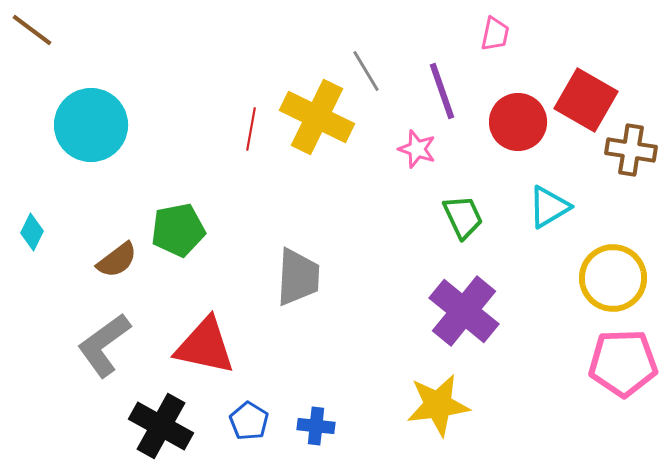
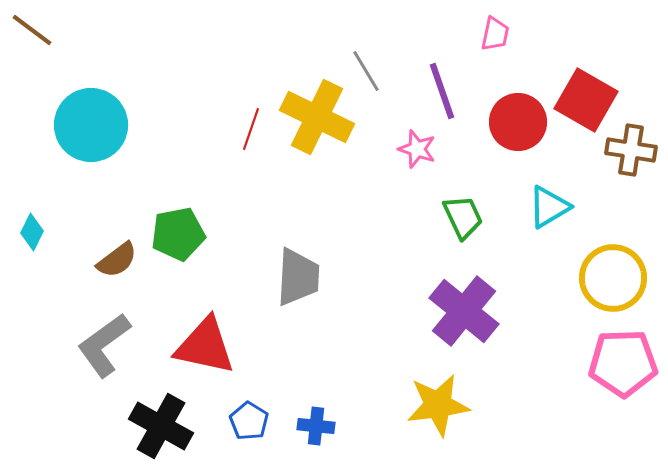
red line: rotated 9 degrees clockwise
green pentagon: moved 4 px down
